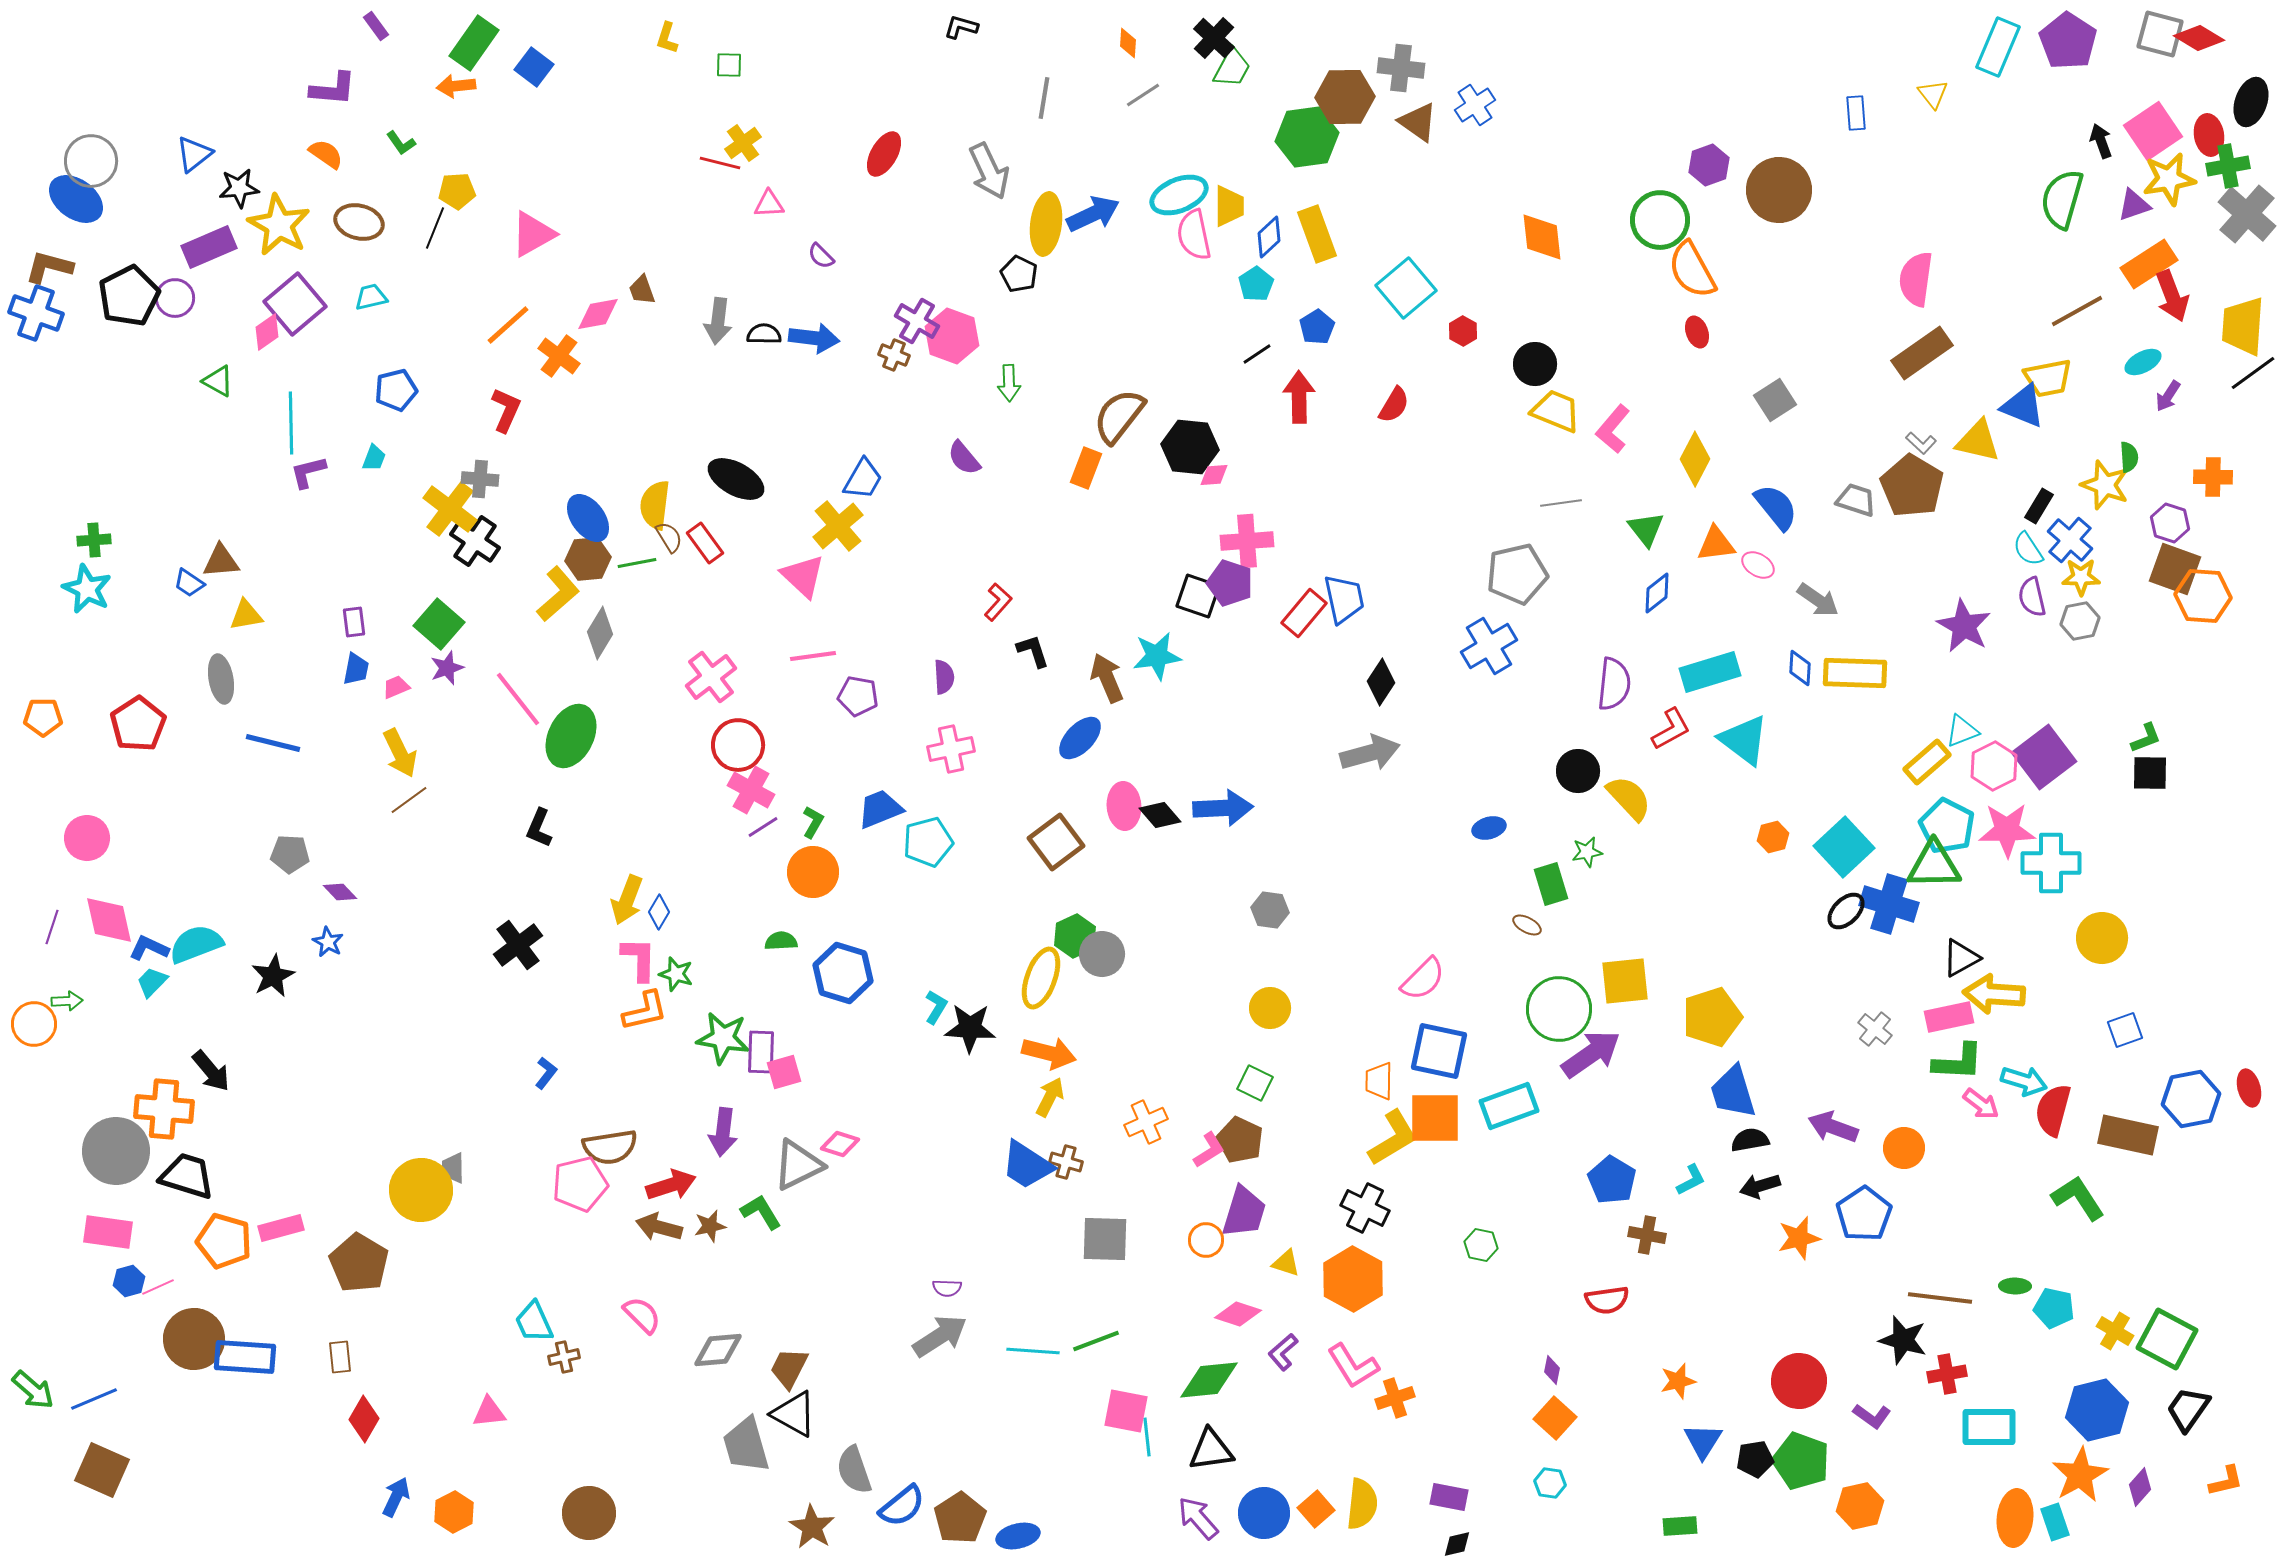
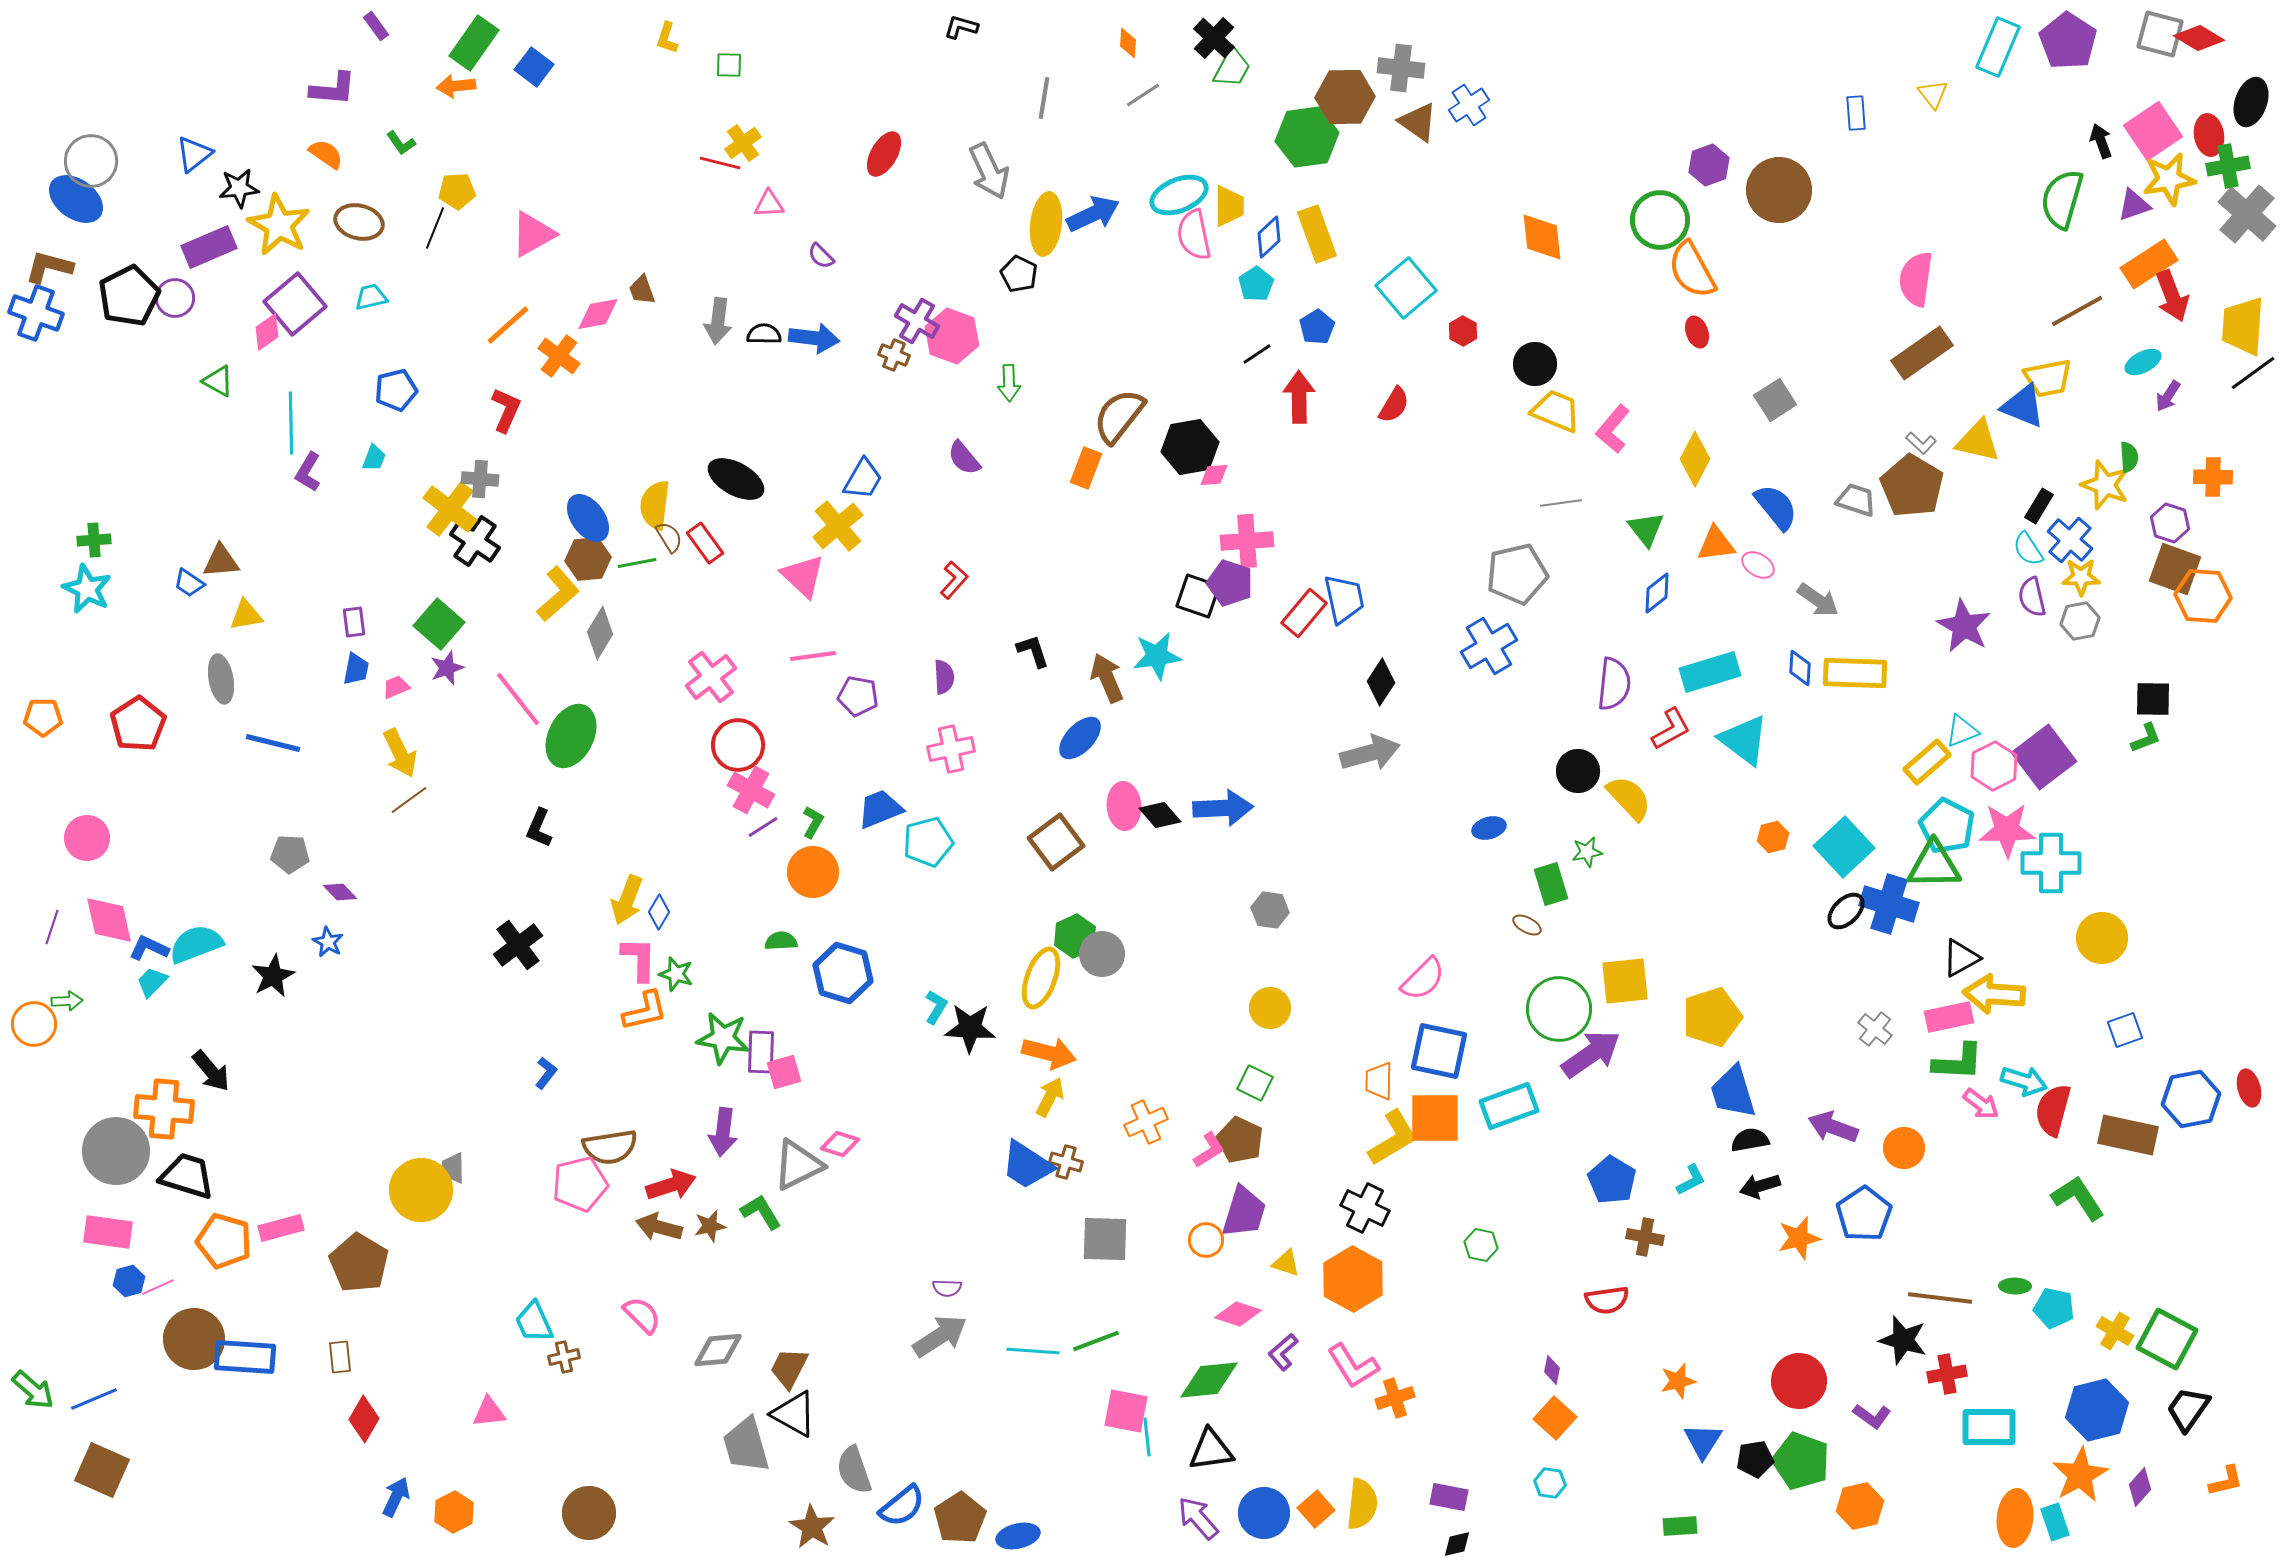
blue cross at (1475, 105): moved 6 px left
black hexagon at (1190, 447): rotated 16 degrees counterclockwise
purple L-shape at (308, 472): rotated 45 degrees counterclockwise
red L-shape at (998, 602): moved 44 px left, 22 px up
black square at (2150, 773): moved 3 px right, 74 px up
brown cross at (1647, 1235): moved 2 px left, 2 px down
